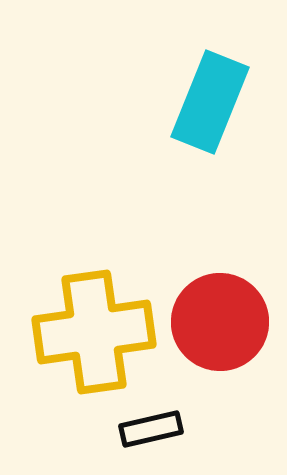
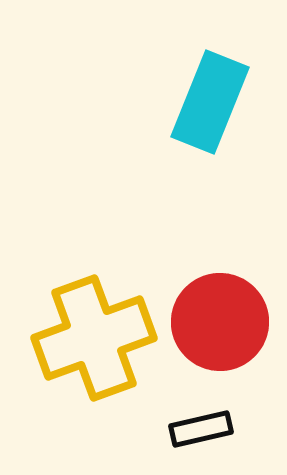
yellow cross: moved 6 px down; rotated 12 degrees counterclockwise
black rectangle: moved 50 px right
